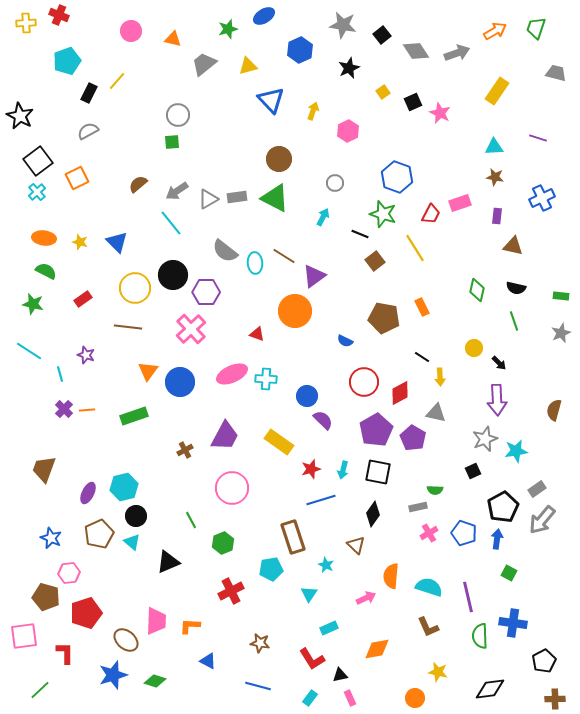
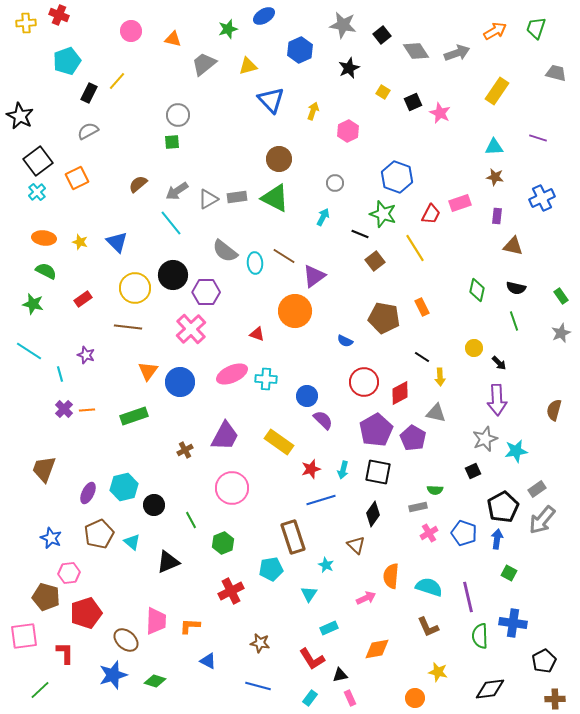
yellow square at (383, 92): rotated 24 degrees counterclockwise
green rectangle at (561, 296): rotated 49 degrees clockwise
black circle at (136, 516): moved 18 px right, 11 px up
